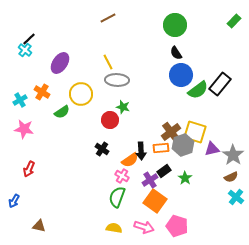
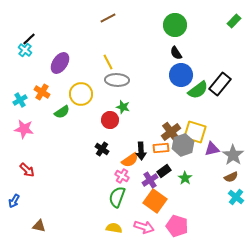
red arrow at (29, 169): moved 2 px left, 1 px down; rotated 70 degrees counterclockwise
